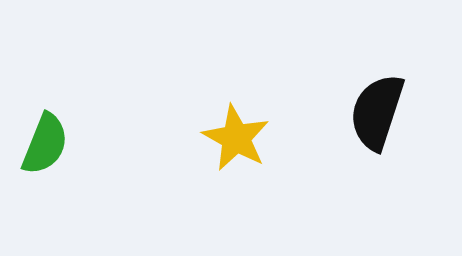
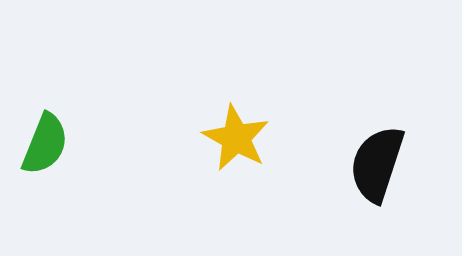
black semicircle: moved 52 px down
